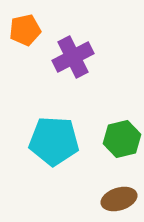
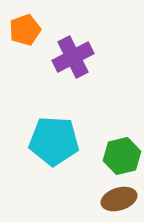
orange pentagon: rotated 8 degrees counterclockwise
green hexagon: moved 17 px down
